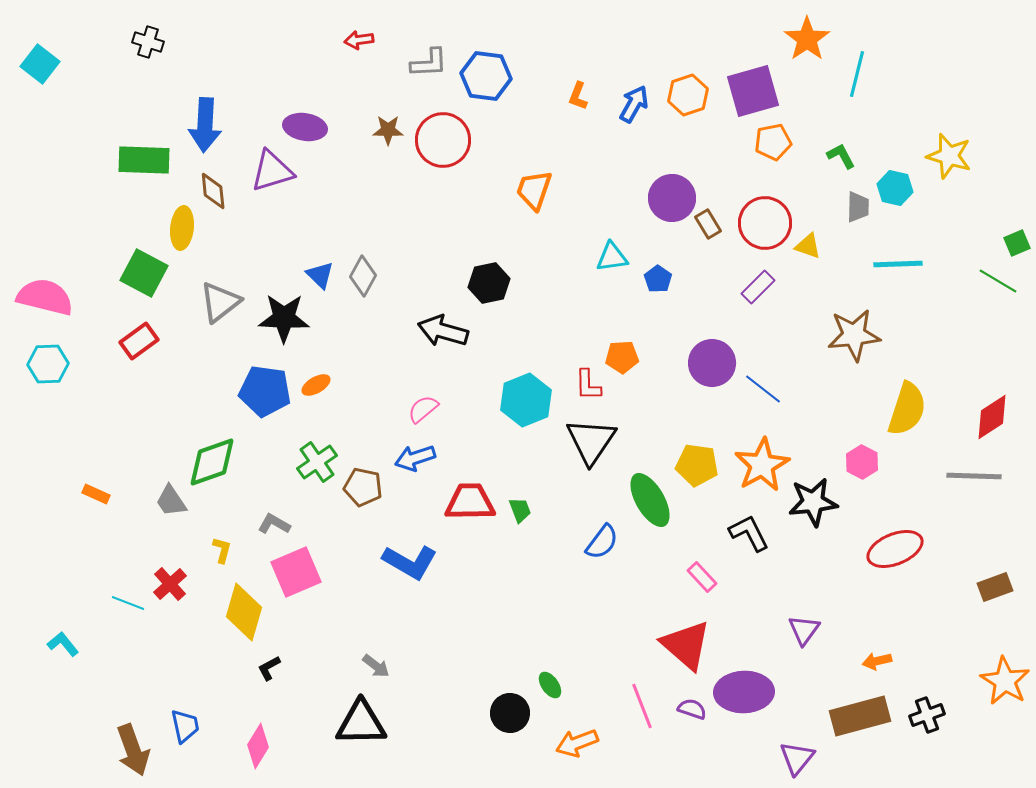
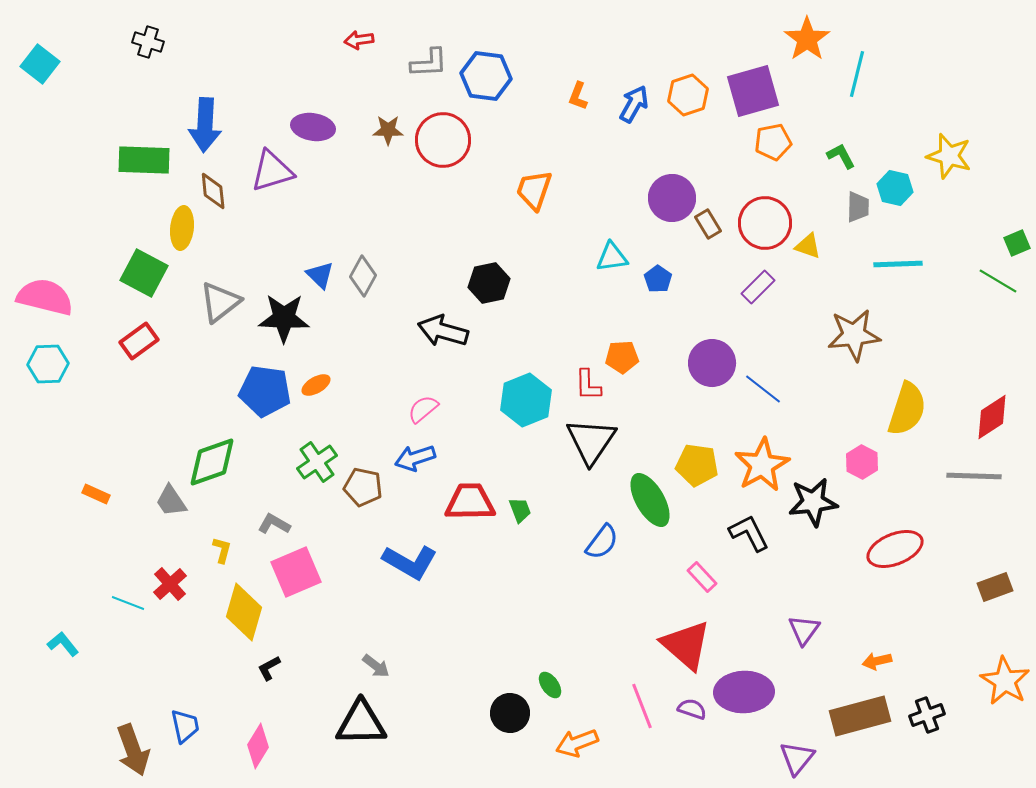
purple ellipse at (305, 127): moved 8 px right
